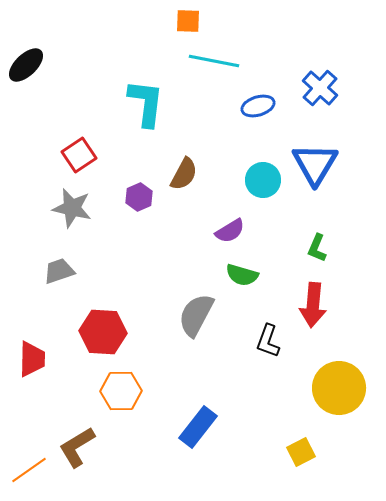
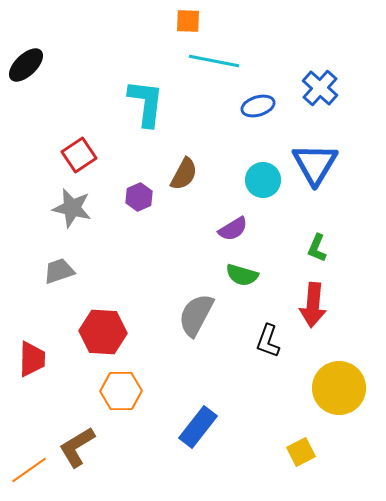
purple semicircle: moved 3 px right, 2 px up
